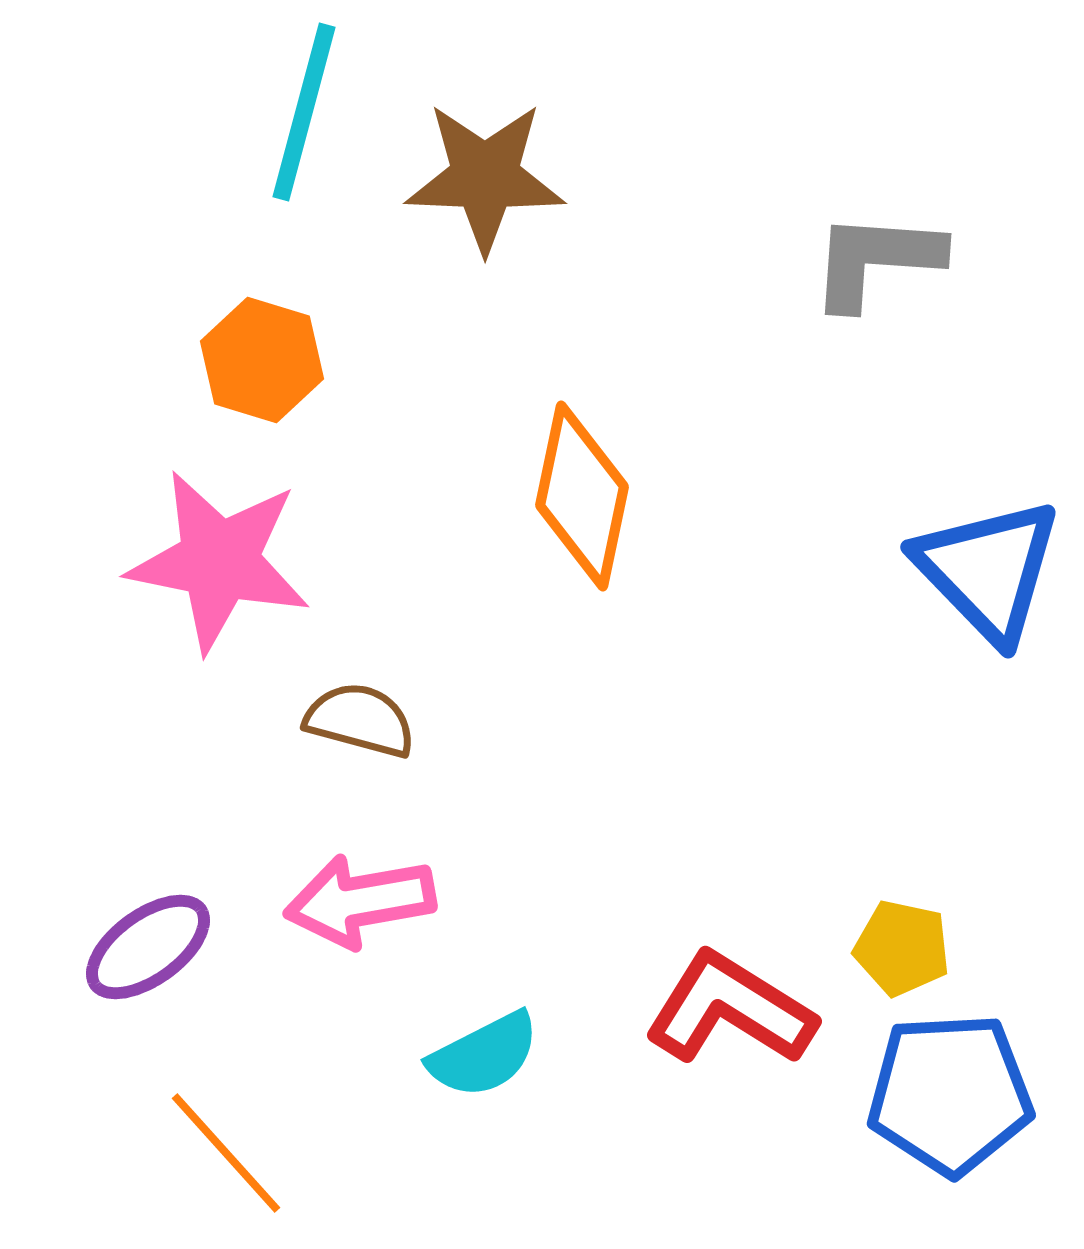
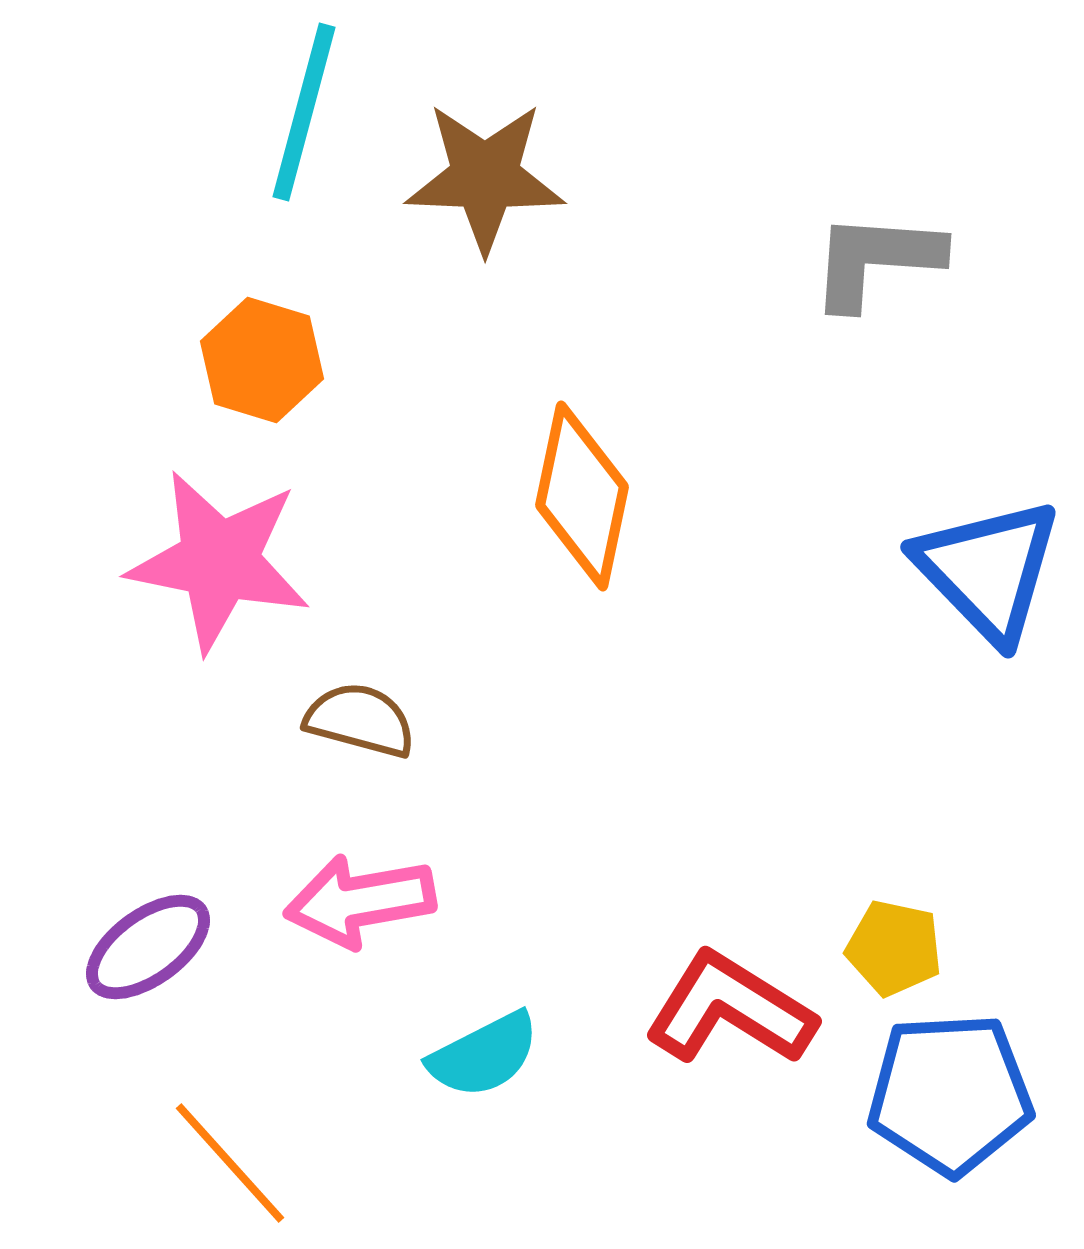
yellow pentagon: moved 8 px left
orange line: moved 4 px right, 10 px down
